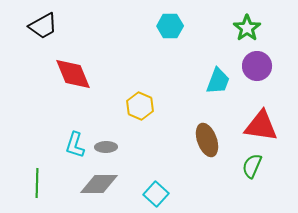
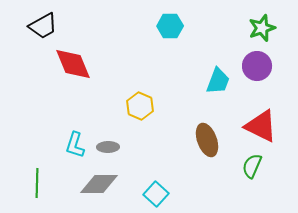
green star: moved 15 px right; rotated 16 degrees clockwise
red diamond: moved 10 px up
red triangle: rotated 18 degrees clockwise
gray ellipse: moved 2 px right
